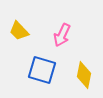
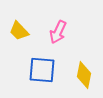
pink arrow: moved 4 px left, 3 px up
blue square: rotated 12 degrees counterclockwise
